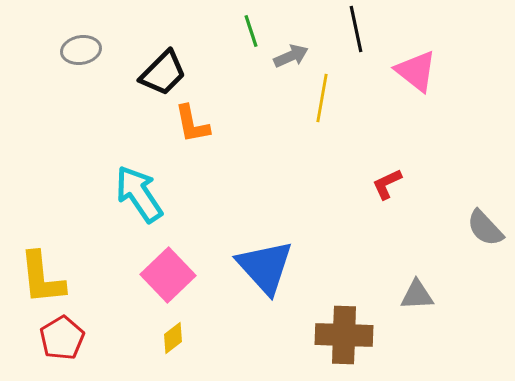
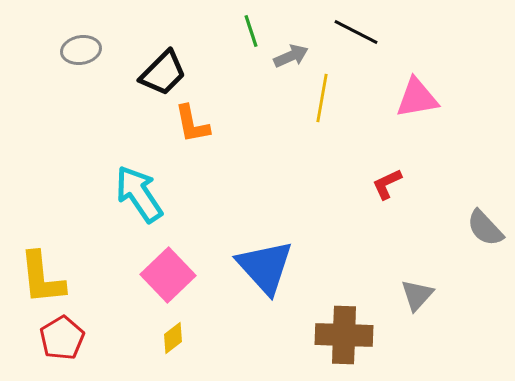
black line: moved 3 px down; rotated 51 degrees counterclockwise
pink triangle: moved 1 px right, 27 px down; rotated 48 degrees counterclockwise
gray triangle: rotated 45 degrees counterclockwise
